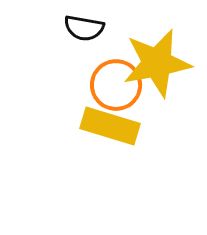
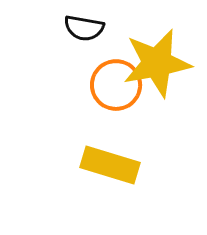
yellow rectangle: moved 39 px down
